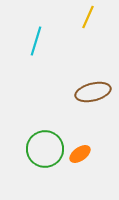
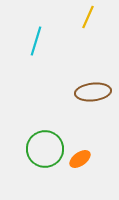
brown ellipse: rotated 8 degrees clockwise
orange ellipse: moved 5 px down
